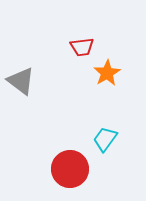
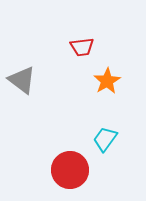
orange star: moved 8 px down
gray triangle: moved 1 px right, 1 px up
red circle: moved 1 px down
